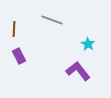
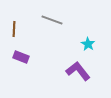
purple rectangle: moved 2 px right, 1 px down; rotated 42 degrees counterclockwise
